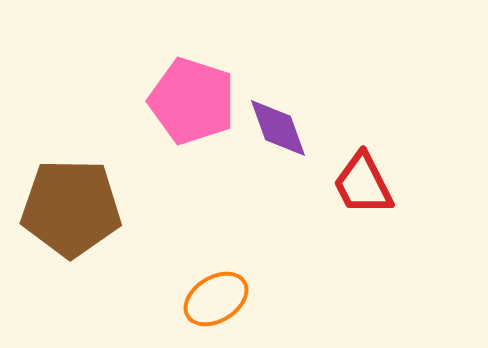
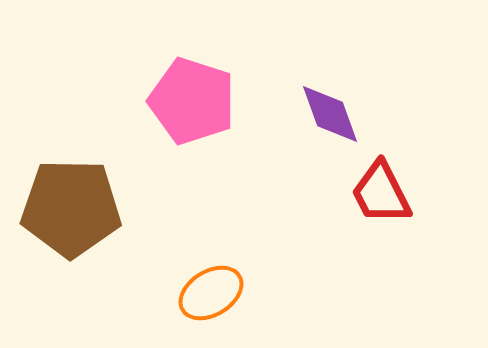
purple diamond: moved 52 px right, 14 px up
red trapezoid: moved 18 px right, 9 px down
orange ellipse: moved 5 px left, 6 px up
